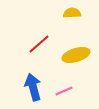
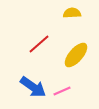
yellow ellipse: rotated 32 degrees counterclockwise
blue arrow: rotated 140 degrees clockwise
pink line: moved 2 px left
